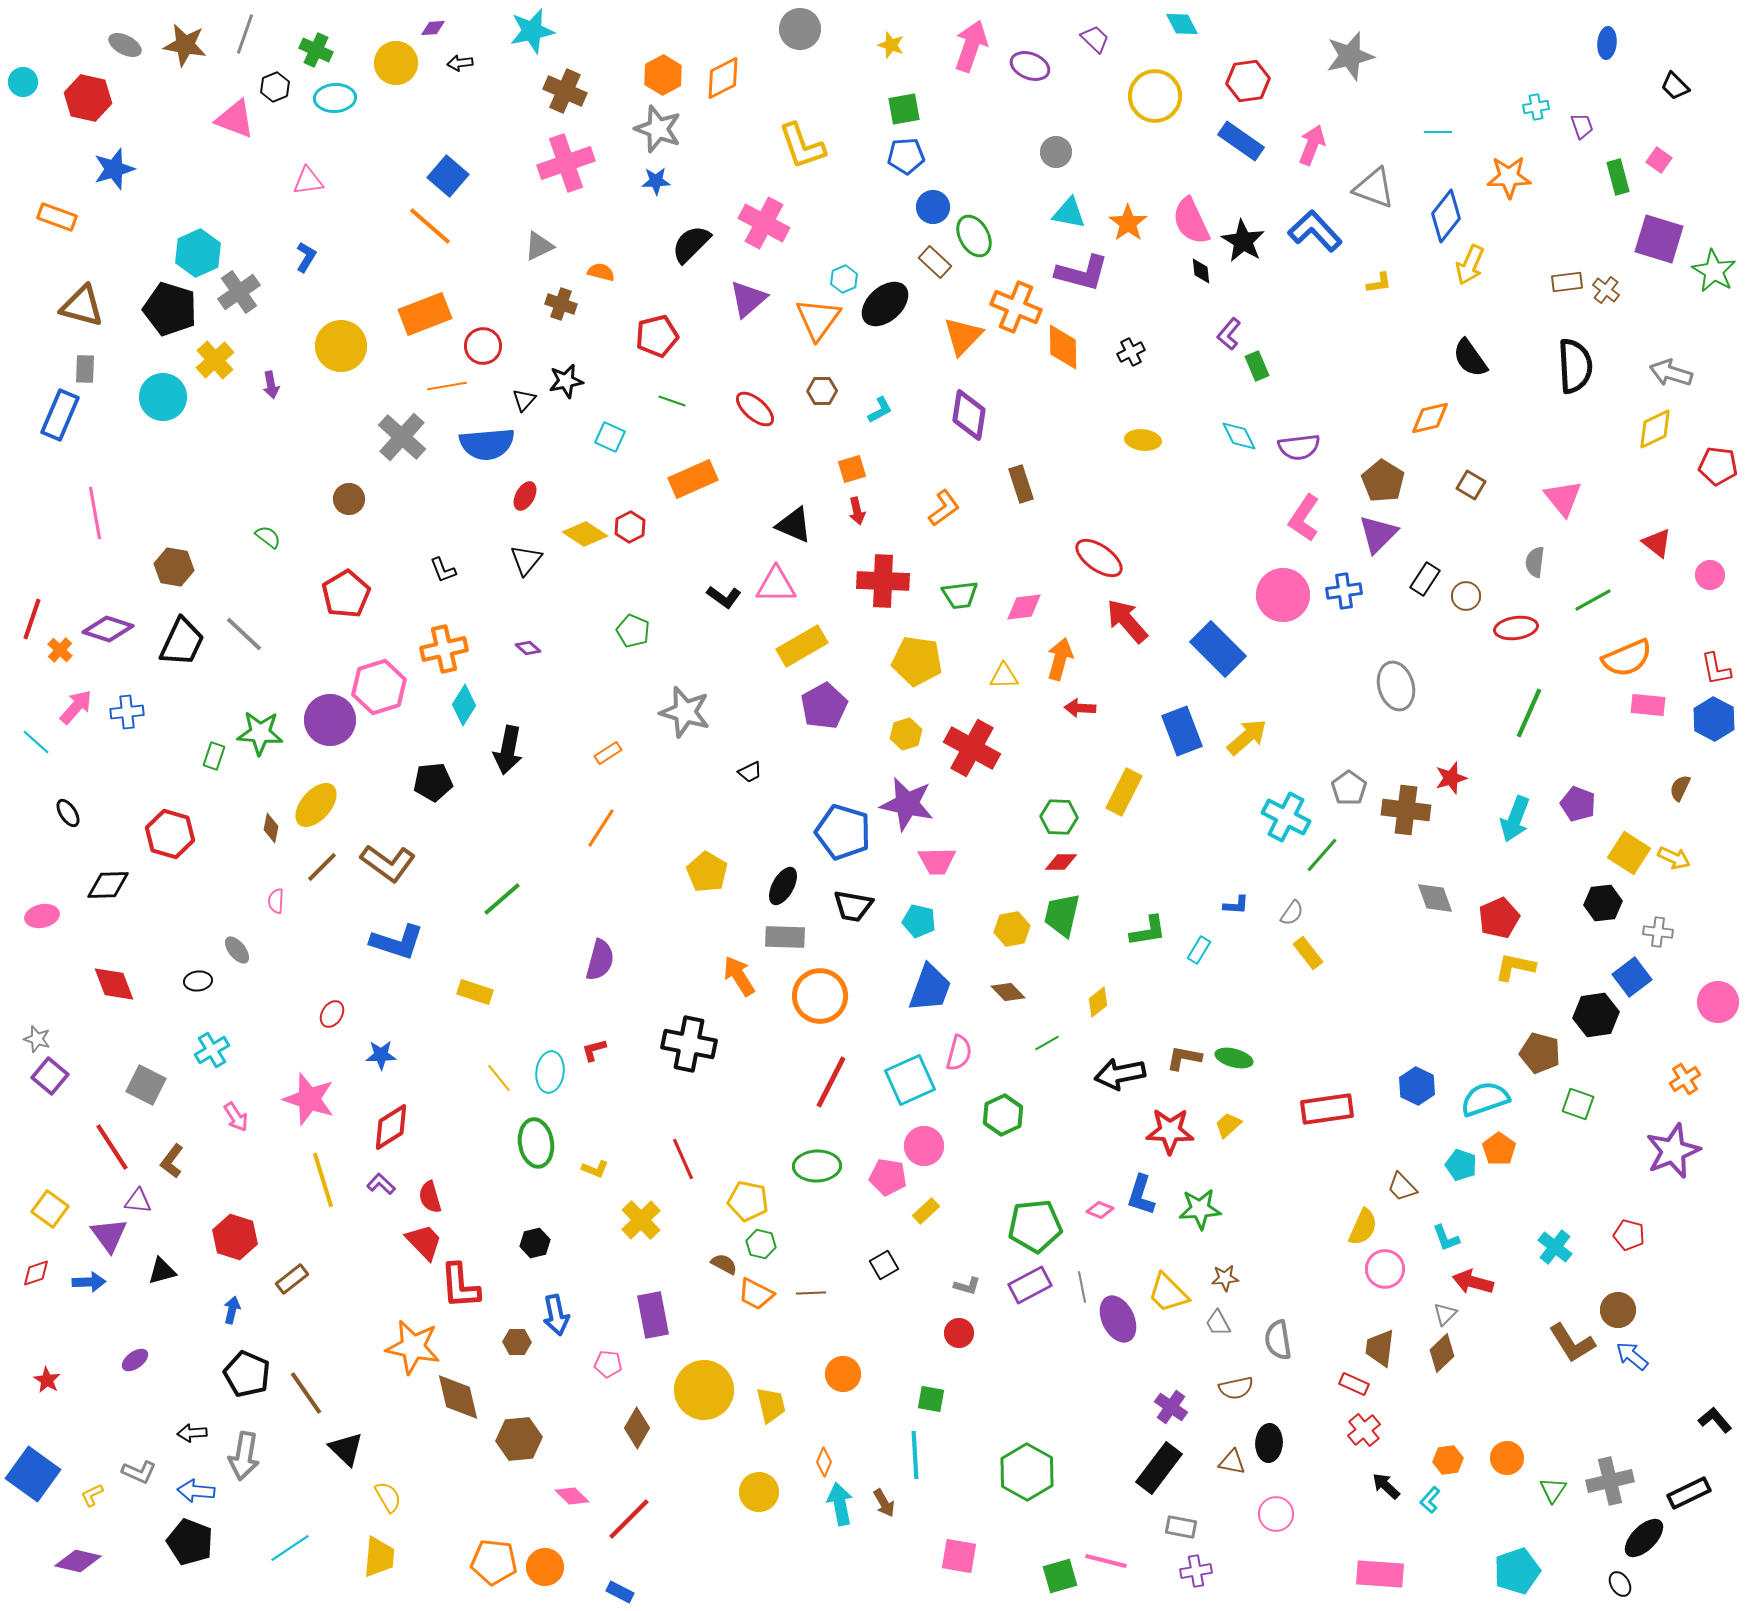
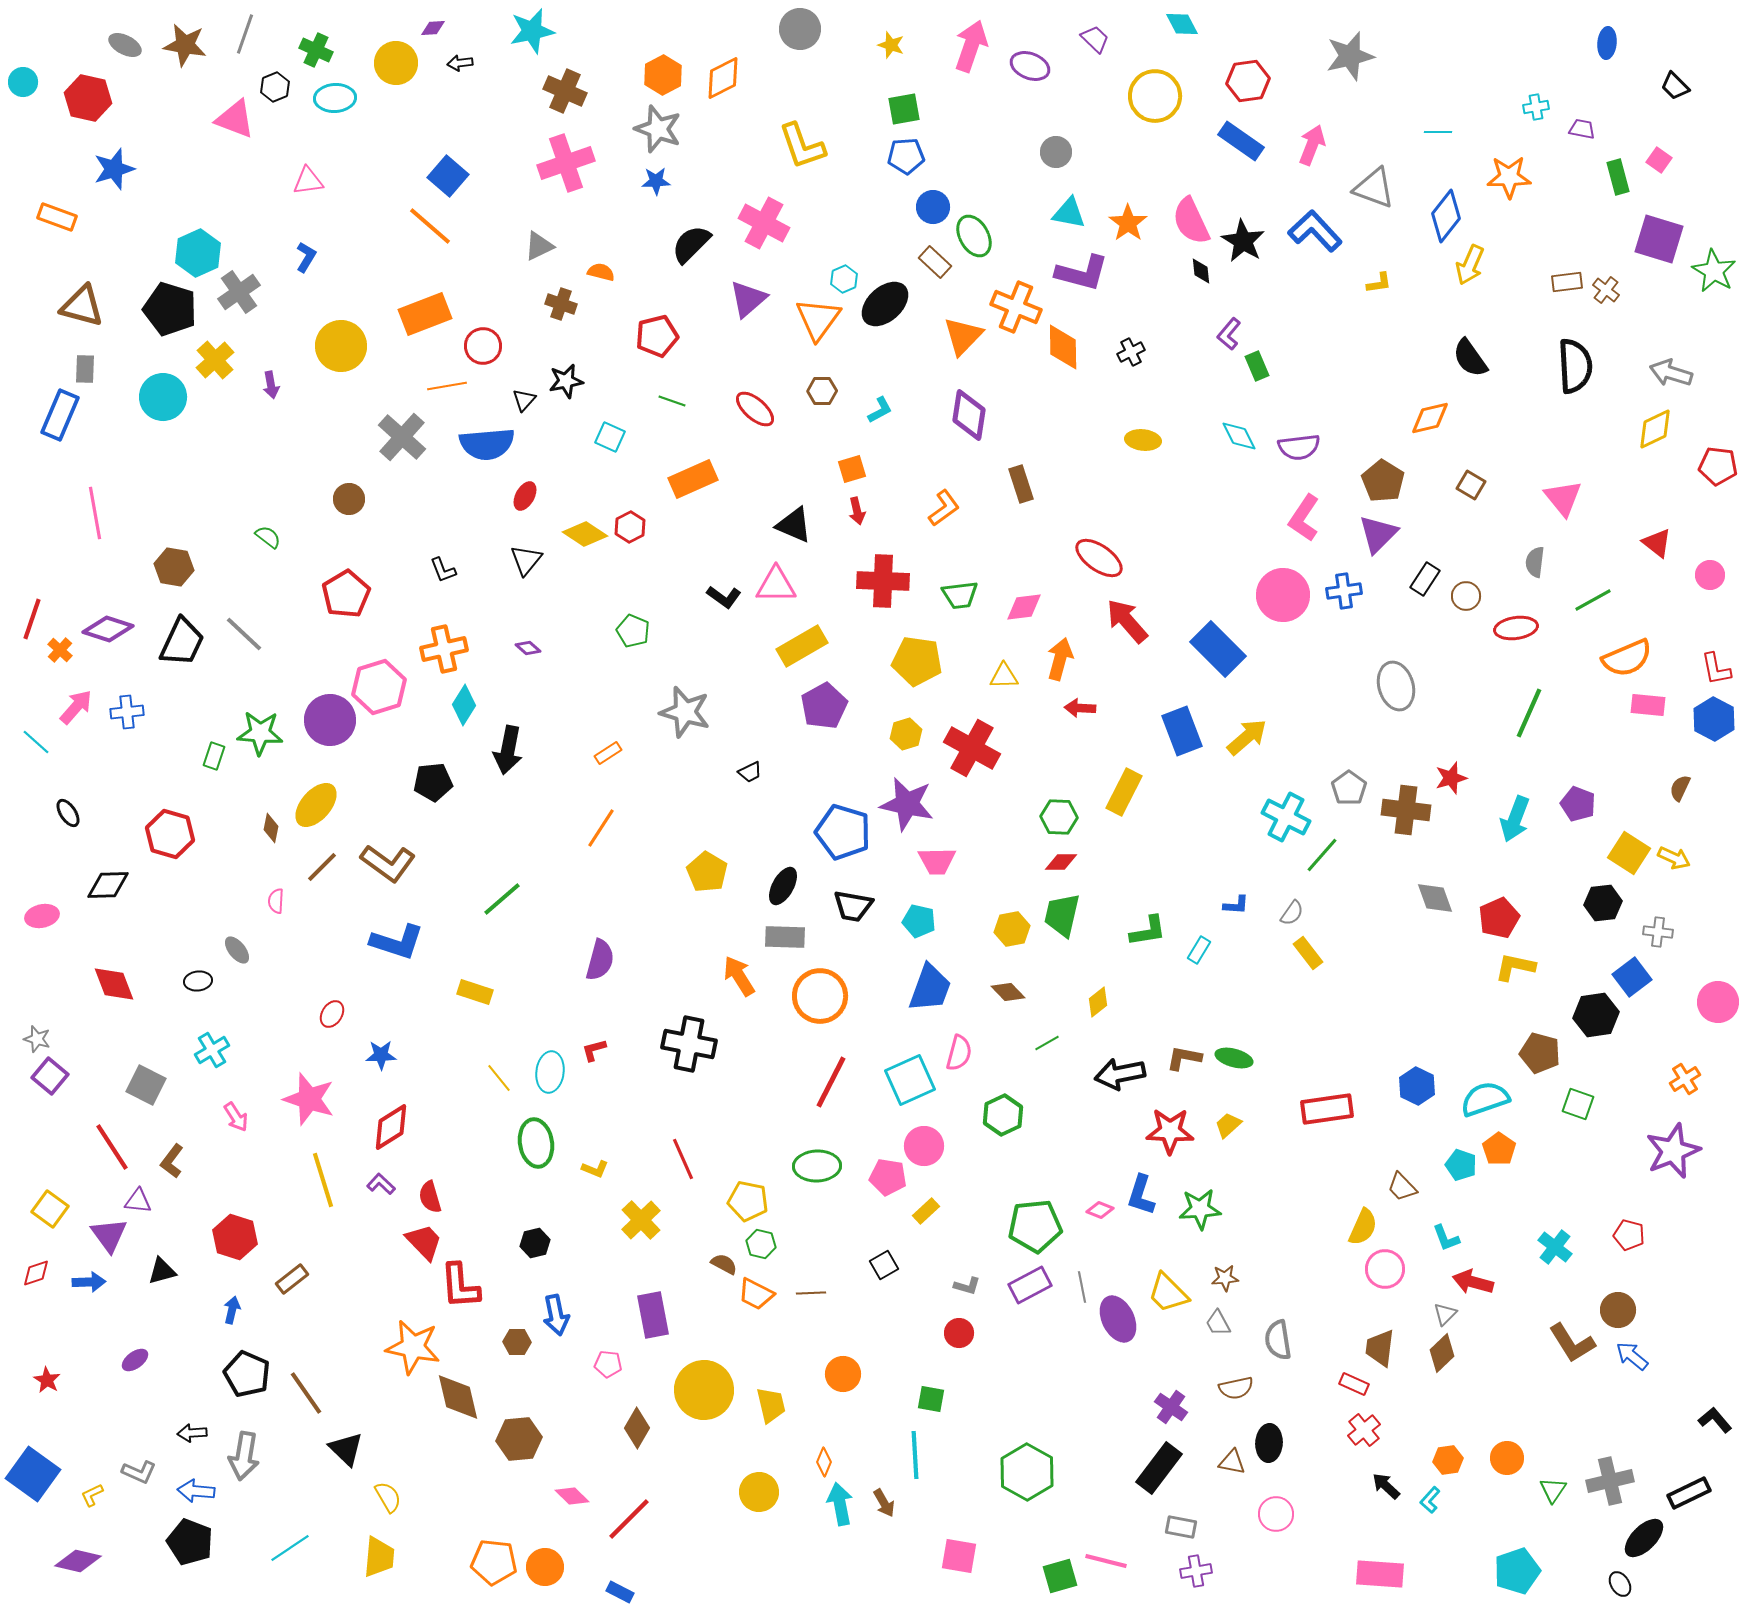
purple trapezoid at (1582, 126): moved 3 px down; rotated 60 degrees counterclockwise
